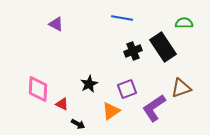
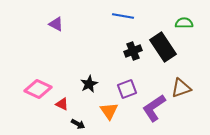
blue line: moved 1 px right, 2 px up
pink diamond: rotated 68 degrees counterclockwise
orange triangle: moved 2 px left; rotated 30 degrees counterclockwise
